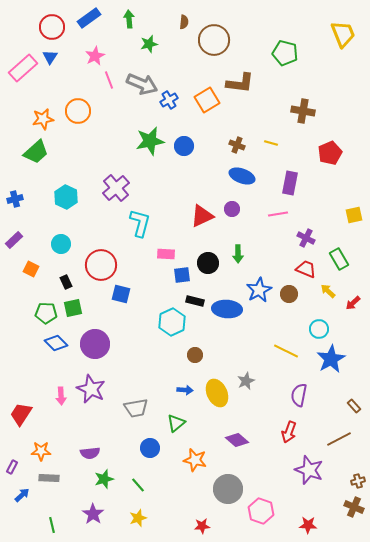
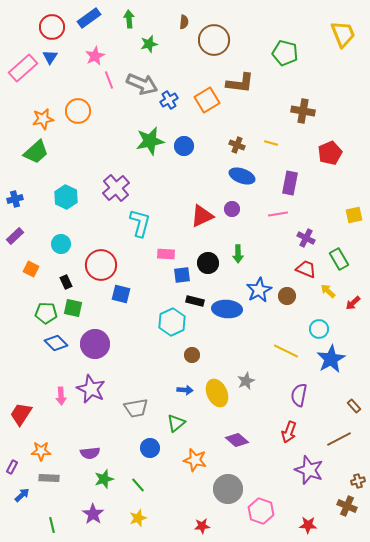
purple rectangle at (14, 240): moved 1 px right, 4 px up
brown circle at (289, 294): moved 2 px left, 2 px down
green square at (73, 308): rotated 24 degrees clockwise
brown circle at (195, 355): moved 3 px left
brown cross at (354, 507): moved 7 px left, 1 px up
